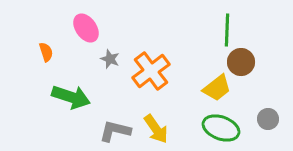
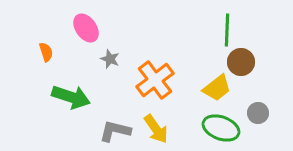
orange cross: moved 4 px right, 9 px down
gray circle: moved 10 px left, 6 px up
